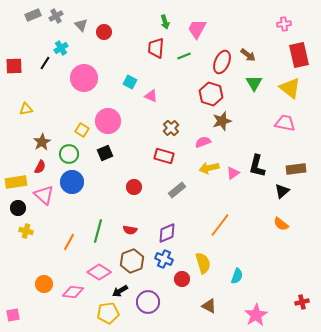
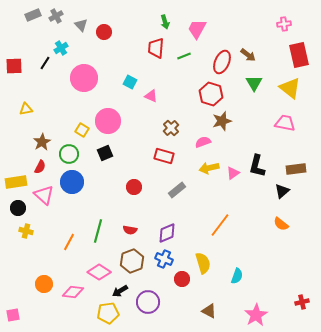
brown triangle at (209, 306): moved 5 px down
